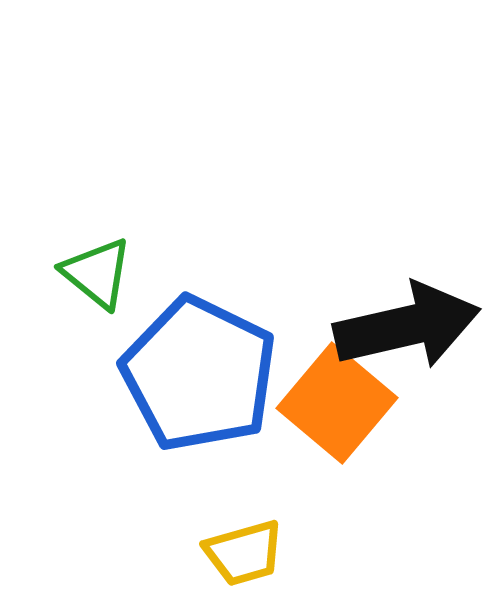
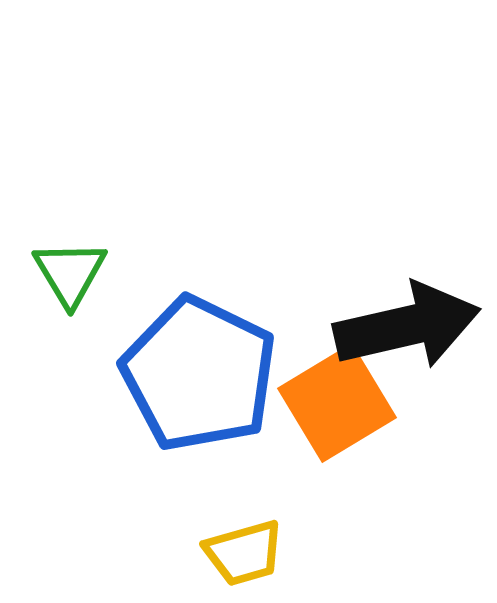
green triangle: moved 27 px left; rotated 20 degrees clockwise
orange square: rotated 19 degrees clockwise
